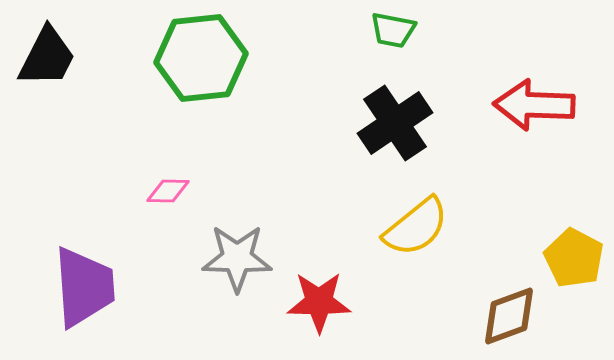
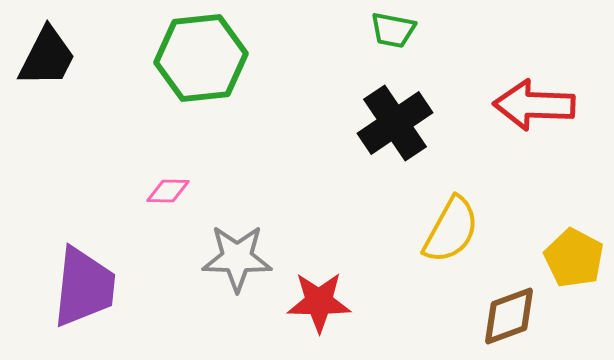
yellow semicircle: moved 35 px right, 3 px down; rotated 22 degrees counterclockwise
purple trapezoid: rotated 10 degrees clockwise
